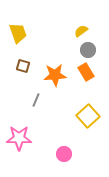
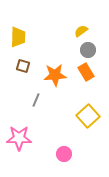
yellow trapezoid: moved 4 px down; rotated 20 degrees clockwise
